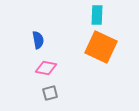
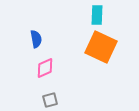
blue semicircle: moved 2 px left, 1 px up
pink diamond: moved 1 px left; rotated 35 degrees counterclockwise
gray square: moved 7 px down
